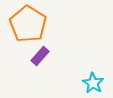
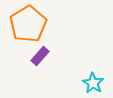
orange pentagon: rotated 9 degrees clockwise
